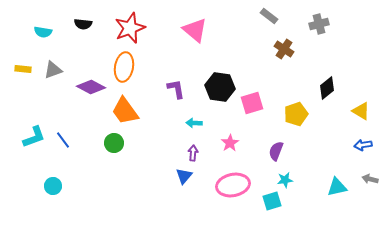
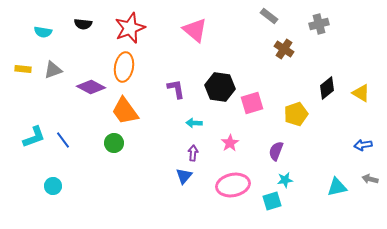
yellow triangle: moved 18 px up
